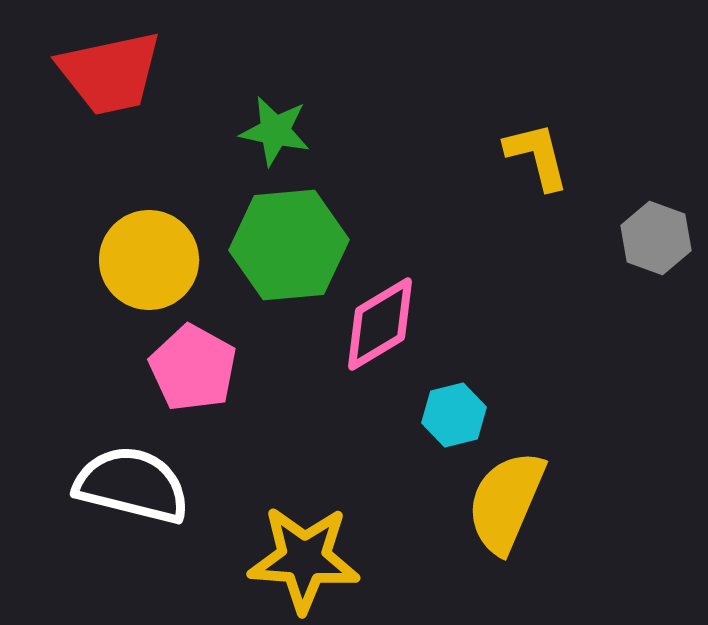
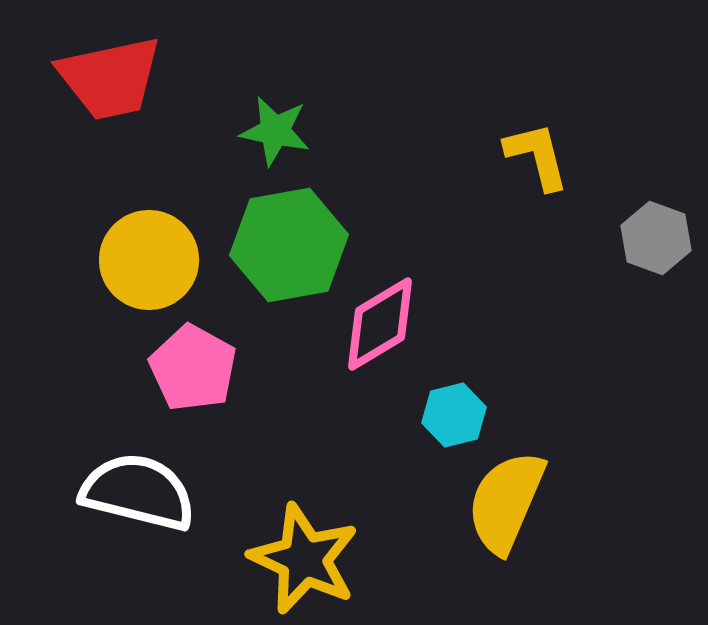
red trapezoid: moved 5 px down
green hexagon: rotated 5 degrees counterclockwise
white semicircle: moved 6 px right, 7 px down
yellow star: rotated 21 degrees clockwise
